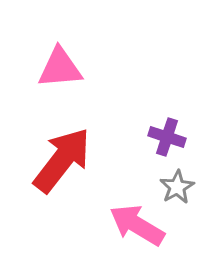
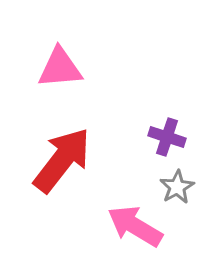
pink arrow: moved 2 px left, 1 px down
